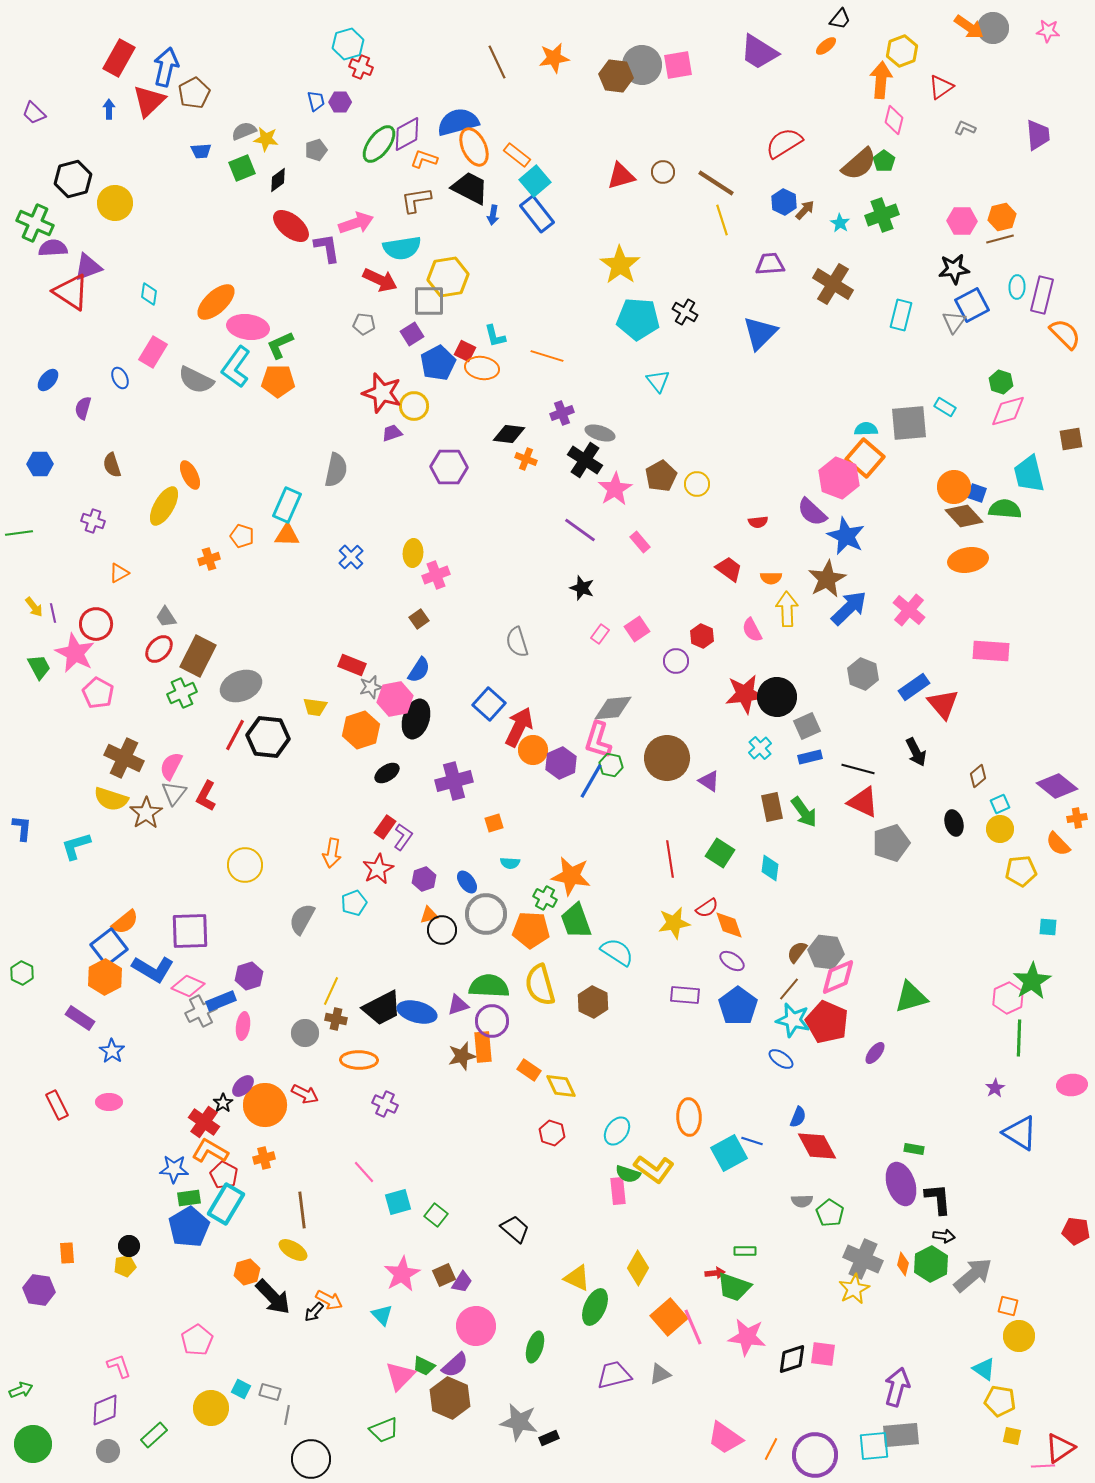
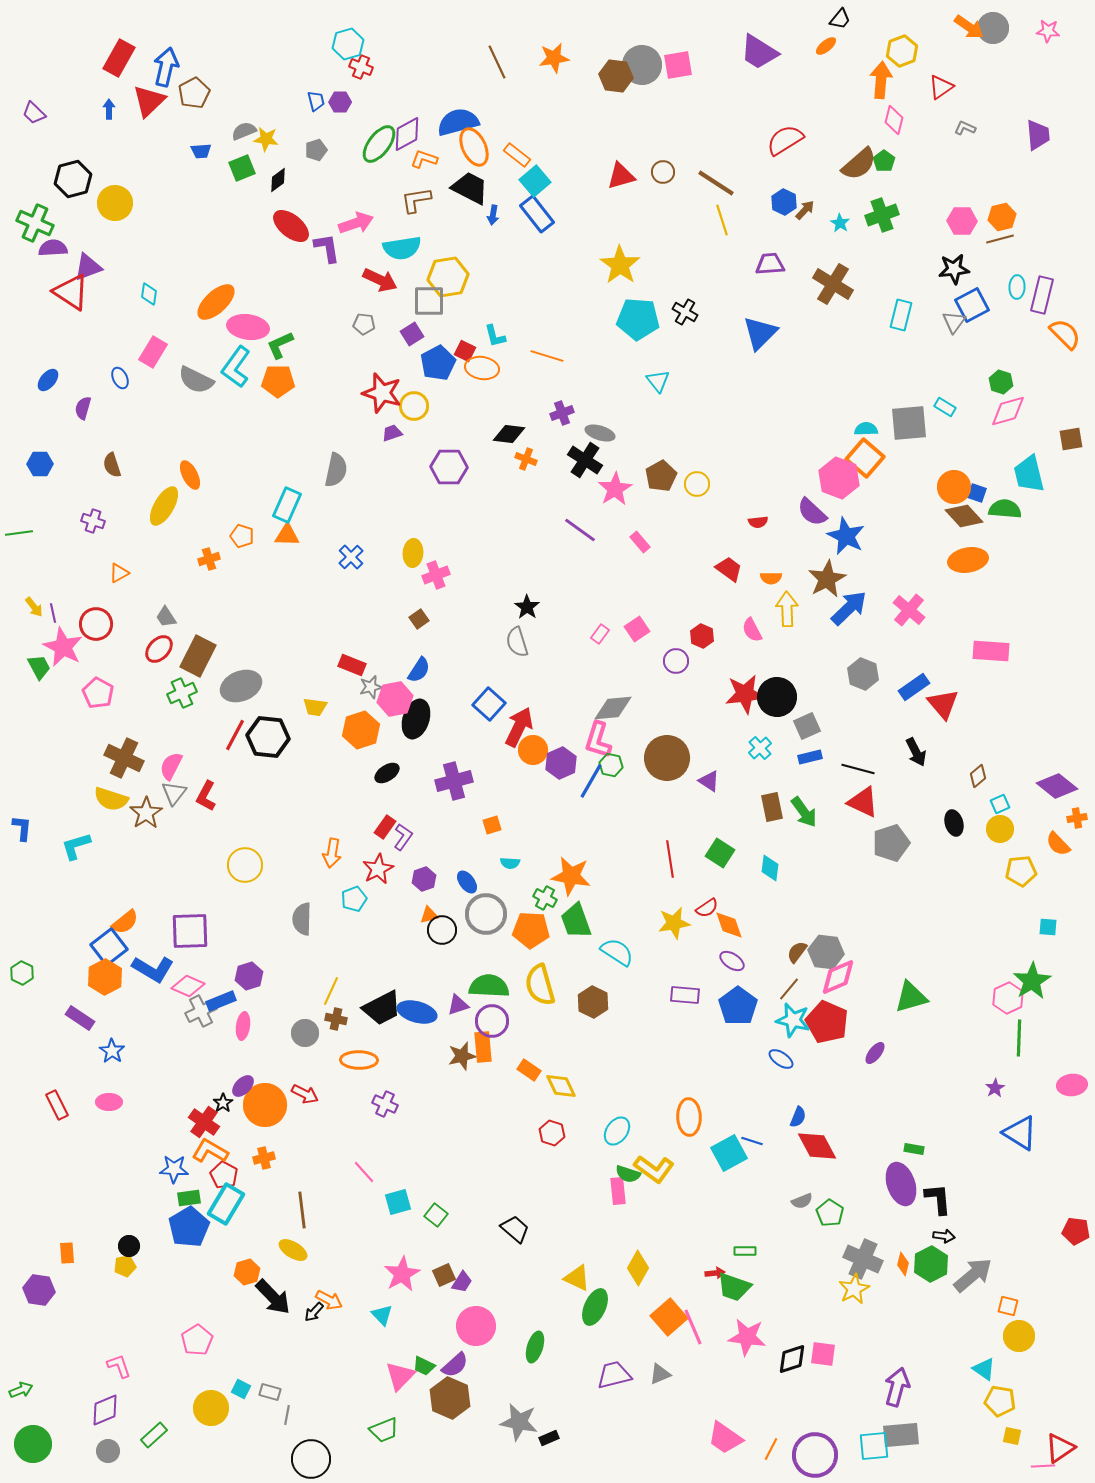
red semicircle at (784, 143): moved 1 px right, 3 px up
black star at (582, 588): moved 55 px left, 19 px down; rotated 15 degrees clockwise
pink star at (75, 653): moved 12 px left, 6 px up
orange square at (494, 823): moved 2 px left, 2 px down
cyan pentagon at (354, 903): moved 4 px up
gray semicircle at (302, 919): rotated 28 degrees counterclockwise
gray semicircle at (802, 1201): rotated 20 degrees counterclockwise
